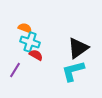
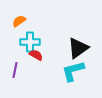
orange semicircle: moved 6 px left, 7 px up; rotated 56 degrees counterclockwise
cyan cross: rotated 18 degrees counterclockwise
purple line: rotated 21 degrees counterclockwise
